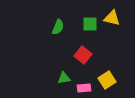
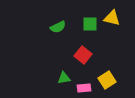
green semicircle: rotated 42 degrees clockwise
